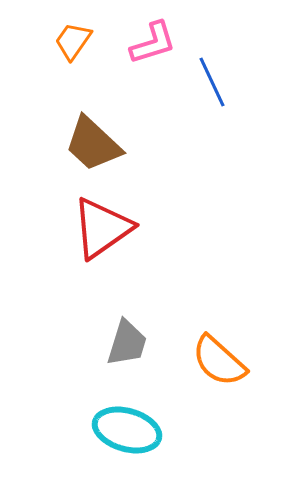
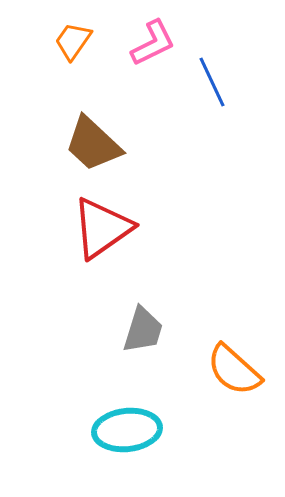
pink L-shape: rotated 9 degrees counterclockwise
gray trapezoid: moved 16 px right, 13 px up
orange semicircle: moved 15 px right, 9 px down
cyan ellipse: rotated 22 degrees counterclockwise
